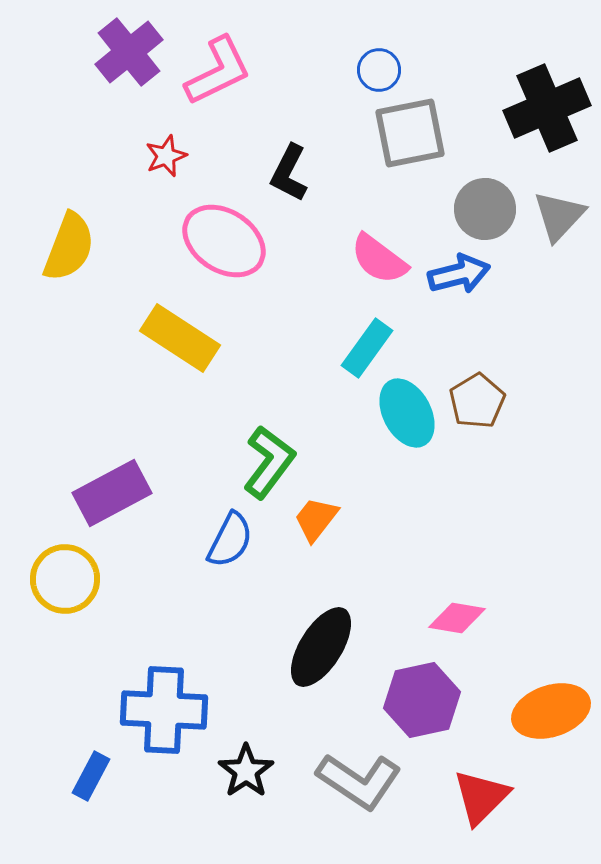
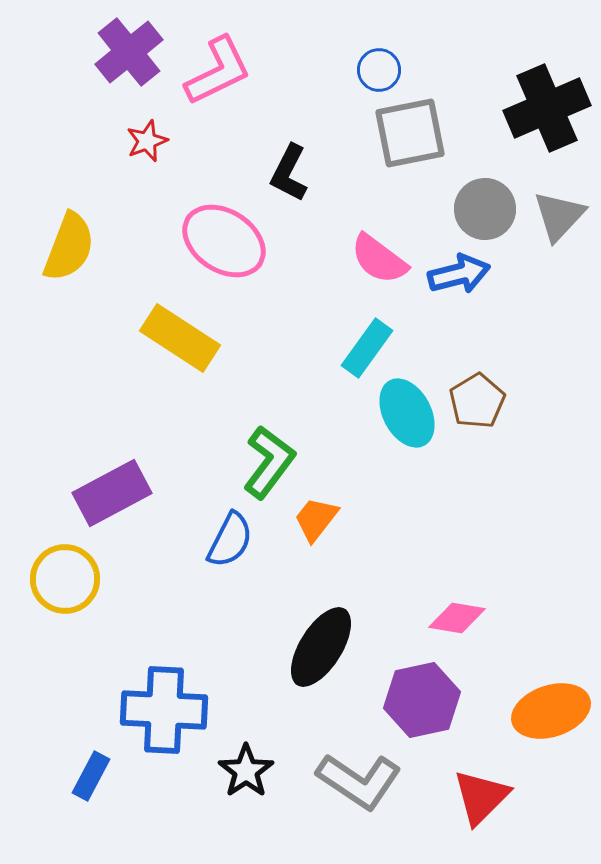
red star: moved 19 px left, 15 px up
